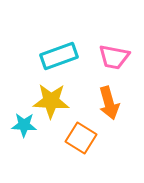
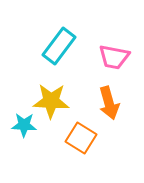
cyan rectangle: moved 10 px up; rotated 33 degrees counterclockwise
